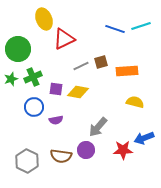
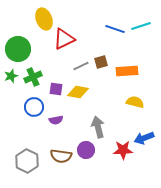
green star: moved 3 px up
gray arrow: rotated 125 degrees clockwise
